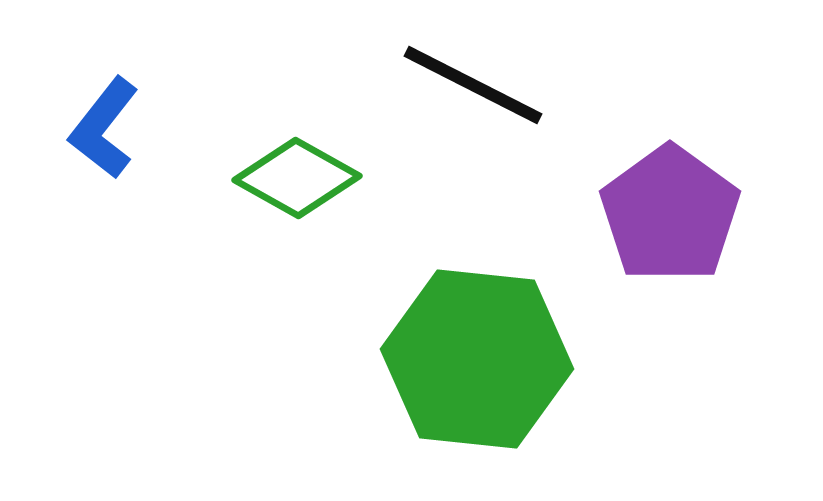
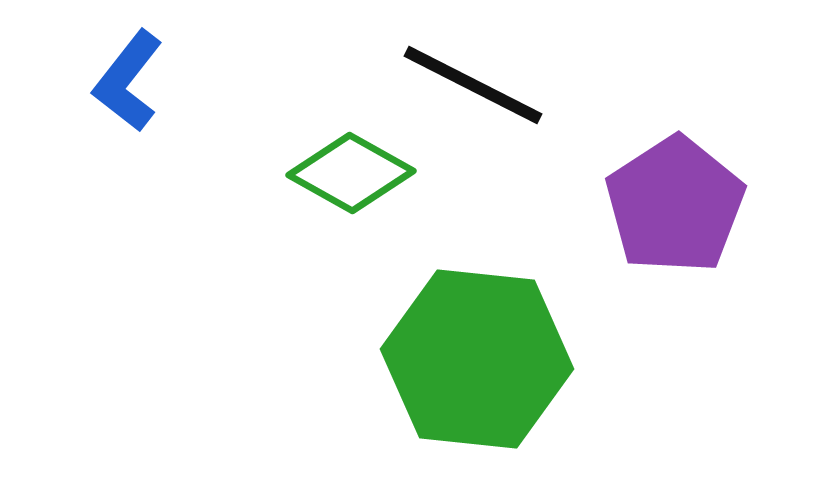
blue L-shape: moved 24 px right, 47 px up
green diamond: moved 54 px right, 5 px up
purple pentagon: moved 5 px right, 9 px up; rotated 3 degrees clockwise
